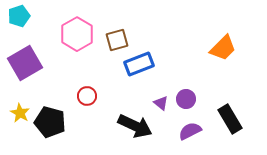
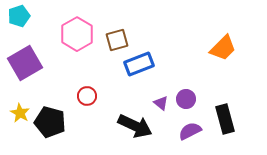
black rectangle: moved 5 px left; rotated 16 degrees clockwise
